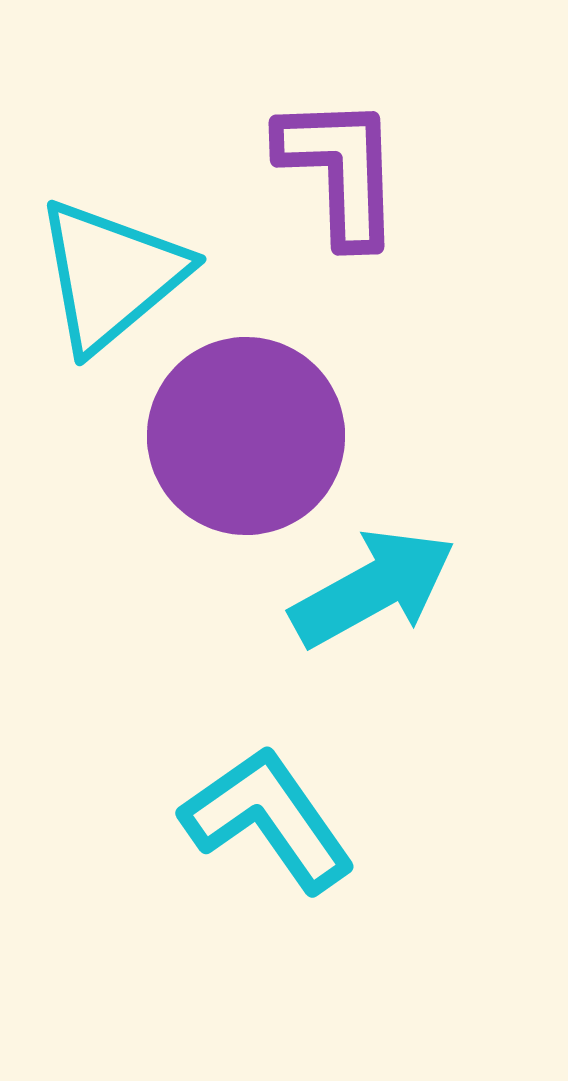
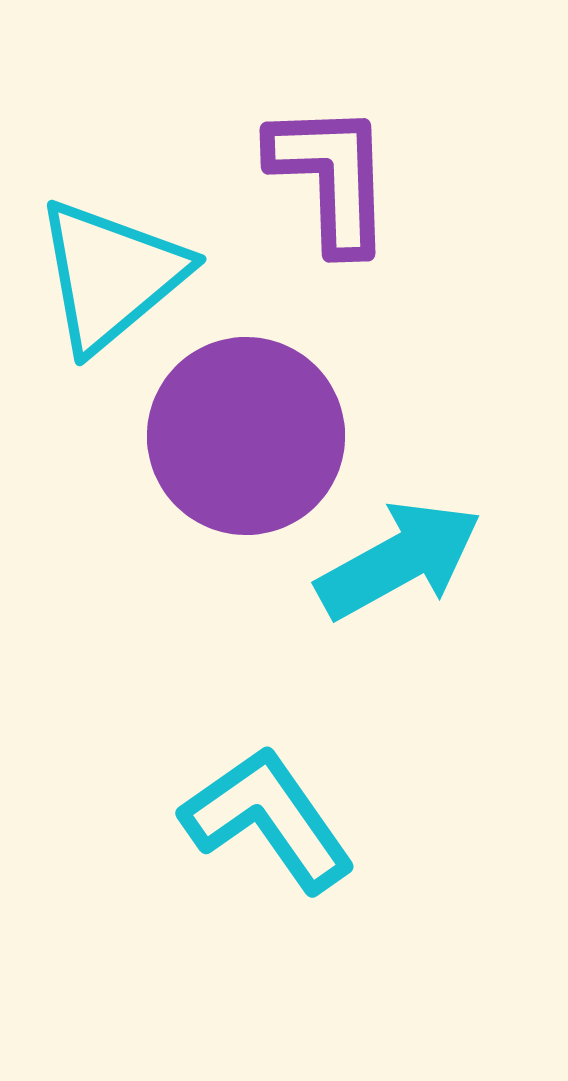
purple L-shape: moved 9 px left, 7 px down
cyan arrow: moved 26 px right, 28 px up
